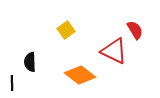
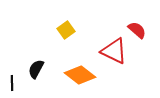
red semicircle: moved 2 px right; rotated 18 degrees counterclockwise
black semicircle: moved 6 px right, 7 px down; rotated 30 degrees clockwise
